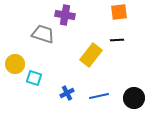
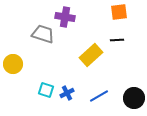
purple cross: moved 2 px down
yellow rectangle: rotated 10 degrees clockwise
yellow circle: moved 2 px left
cyan square: moved 12 px right, 12 px down
blue line: rotated 18 degrees counterclockwise
